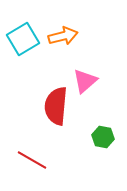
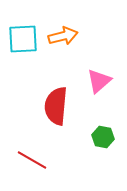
cyan square: rotated 28 degrees clockwise
pink triangle: moved 14 px right
